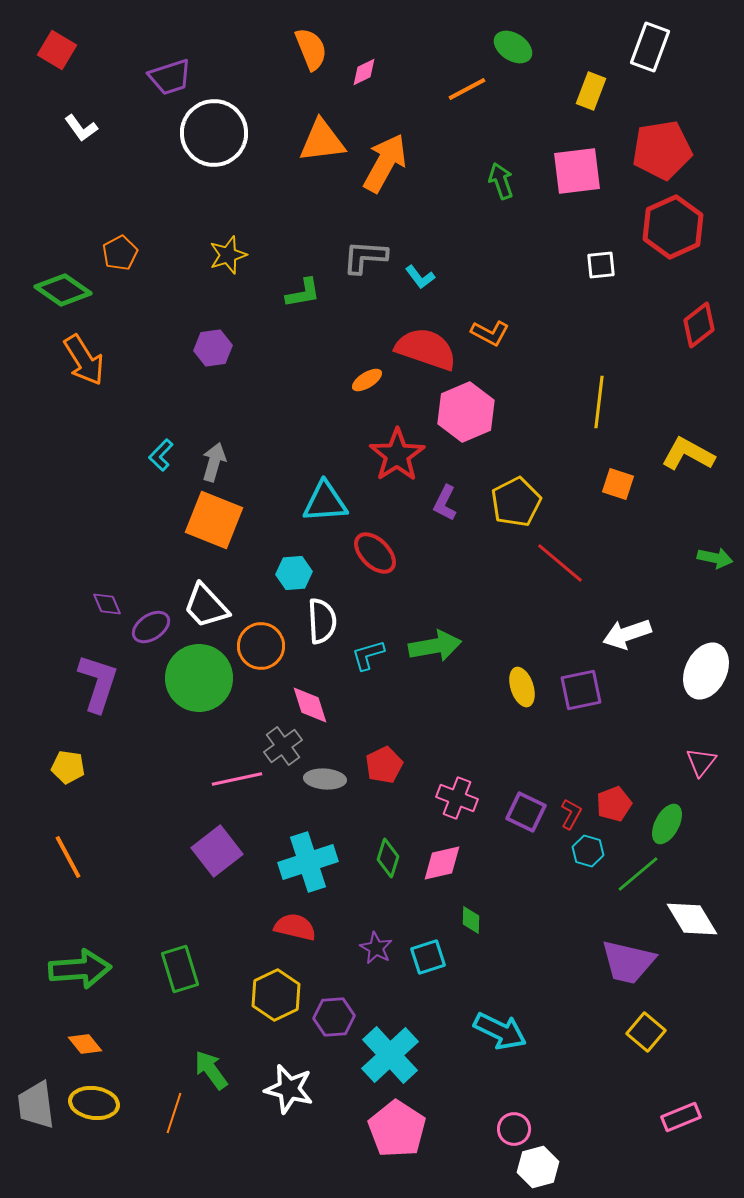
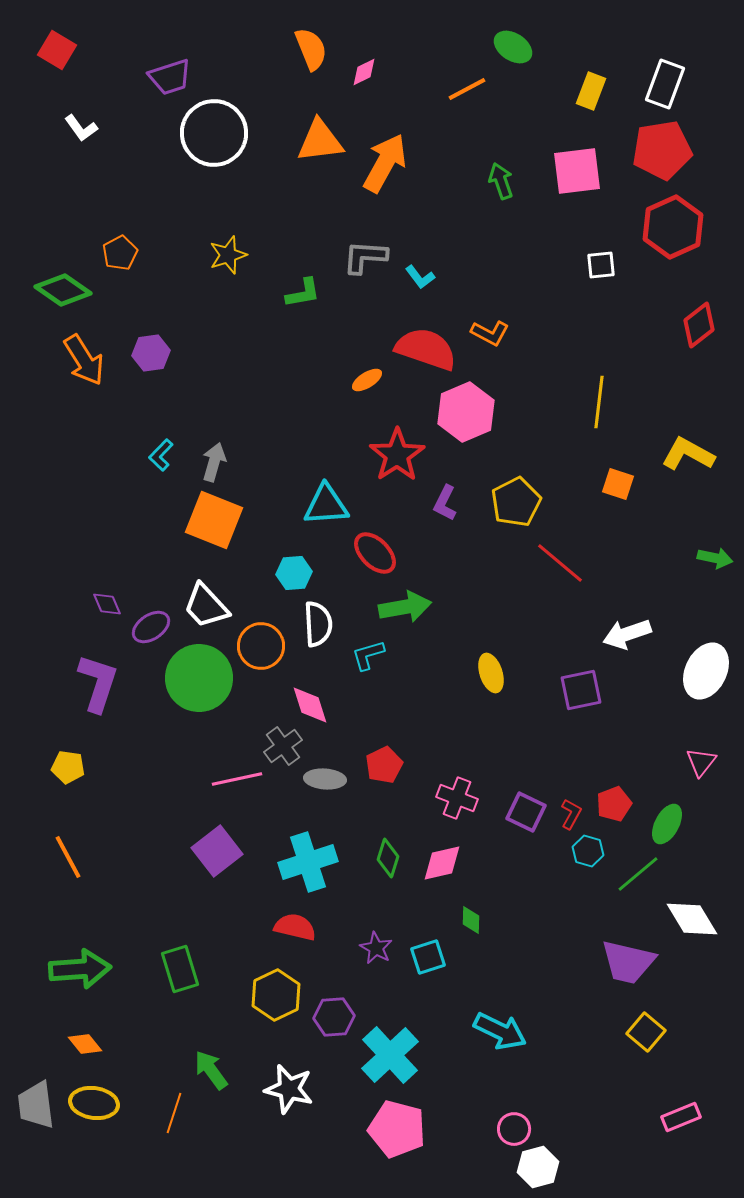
white rectangle at (650, 47): moved 15 px right, 37 px down
orange triangle at (322, 141): moved 2 px left
purple hexagon at (213, 348): moved 62 px left, 5 px down
cyan triangle at (325, 502): moved 1 px right, 3 px down
white semicircle at (322, 621): moved 4 px left, 3 px down
green arrow at (435, 646): moved 30 px left, 39 px up
yellow ellipse at (522, 687): moved 31 px left, 14 px up
pink pentagon at (397, 1129): rotated 18 degrees counterclockwise
